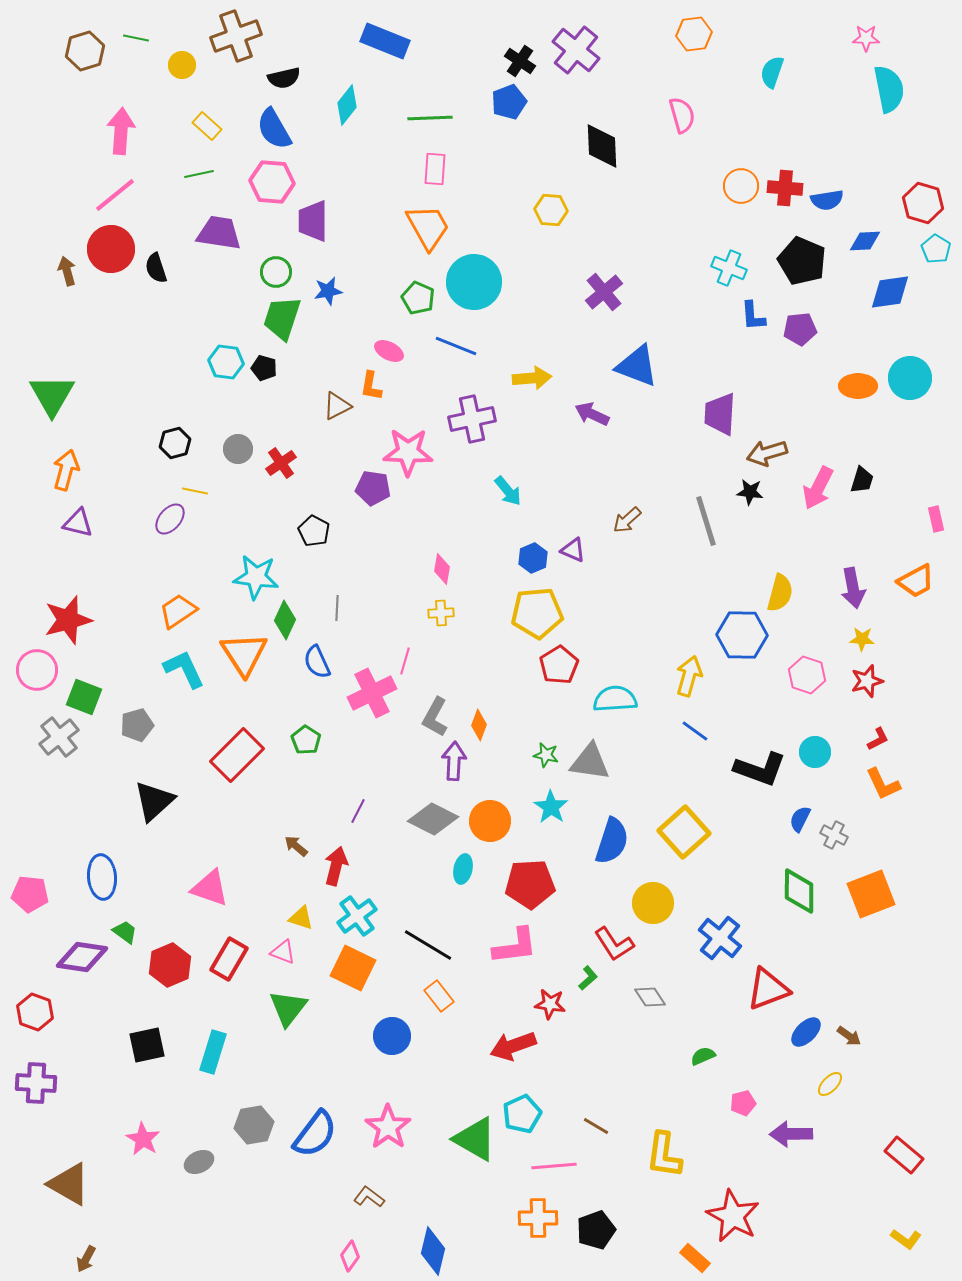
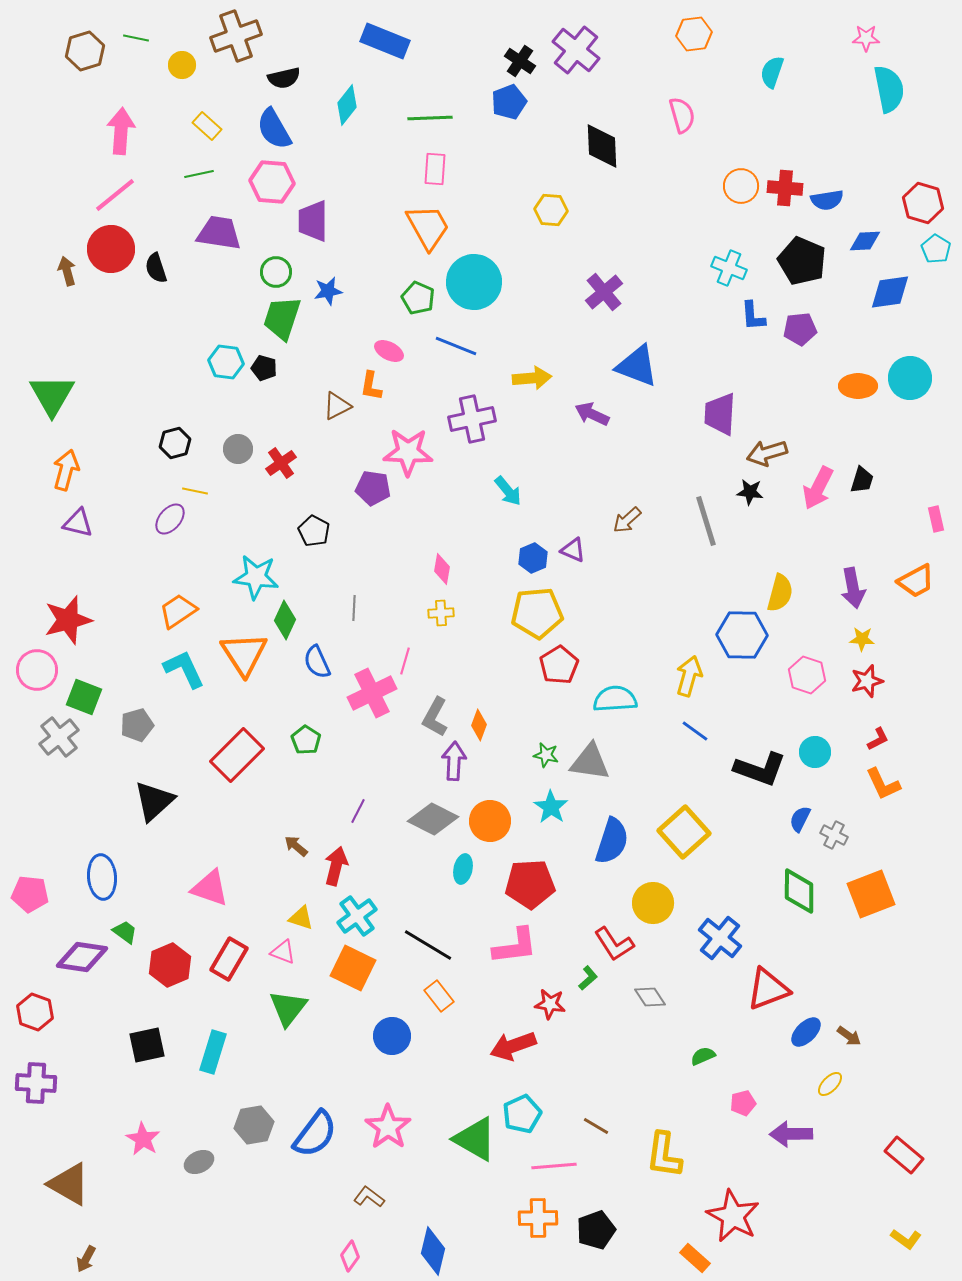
gray line at (337, 608): moved 17 px right
